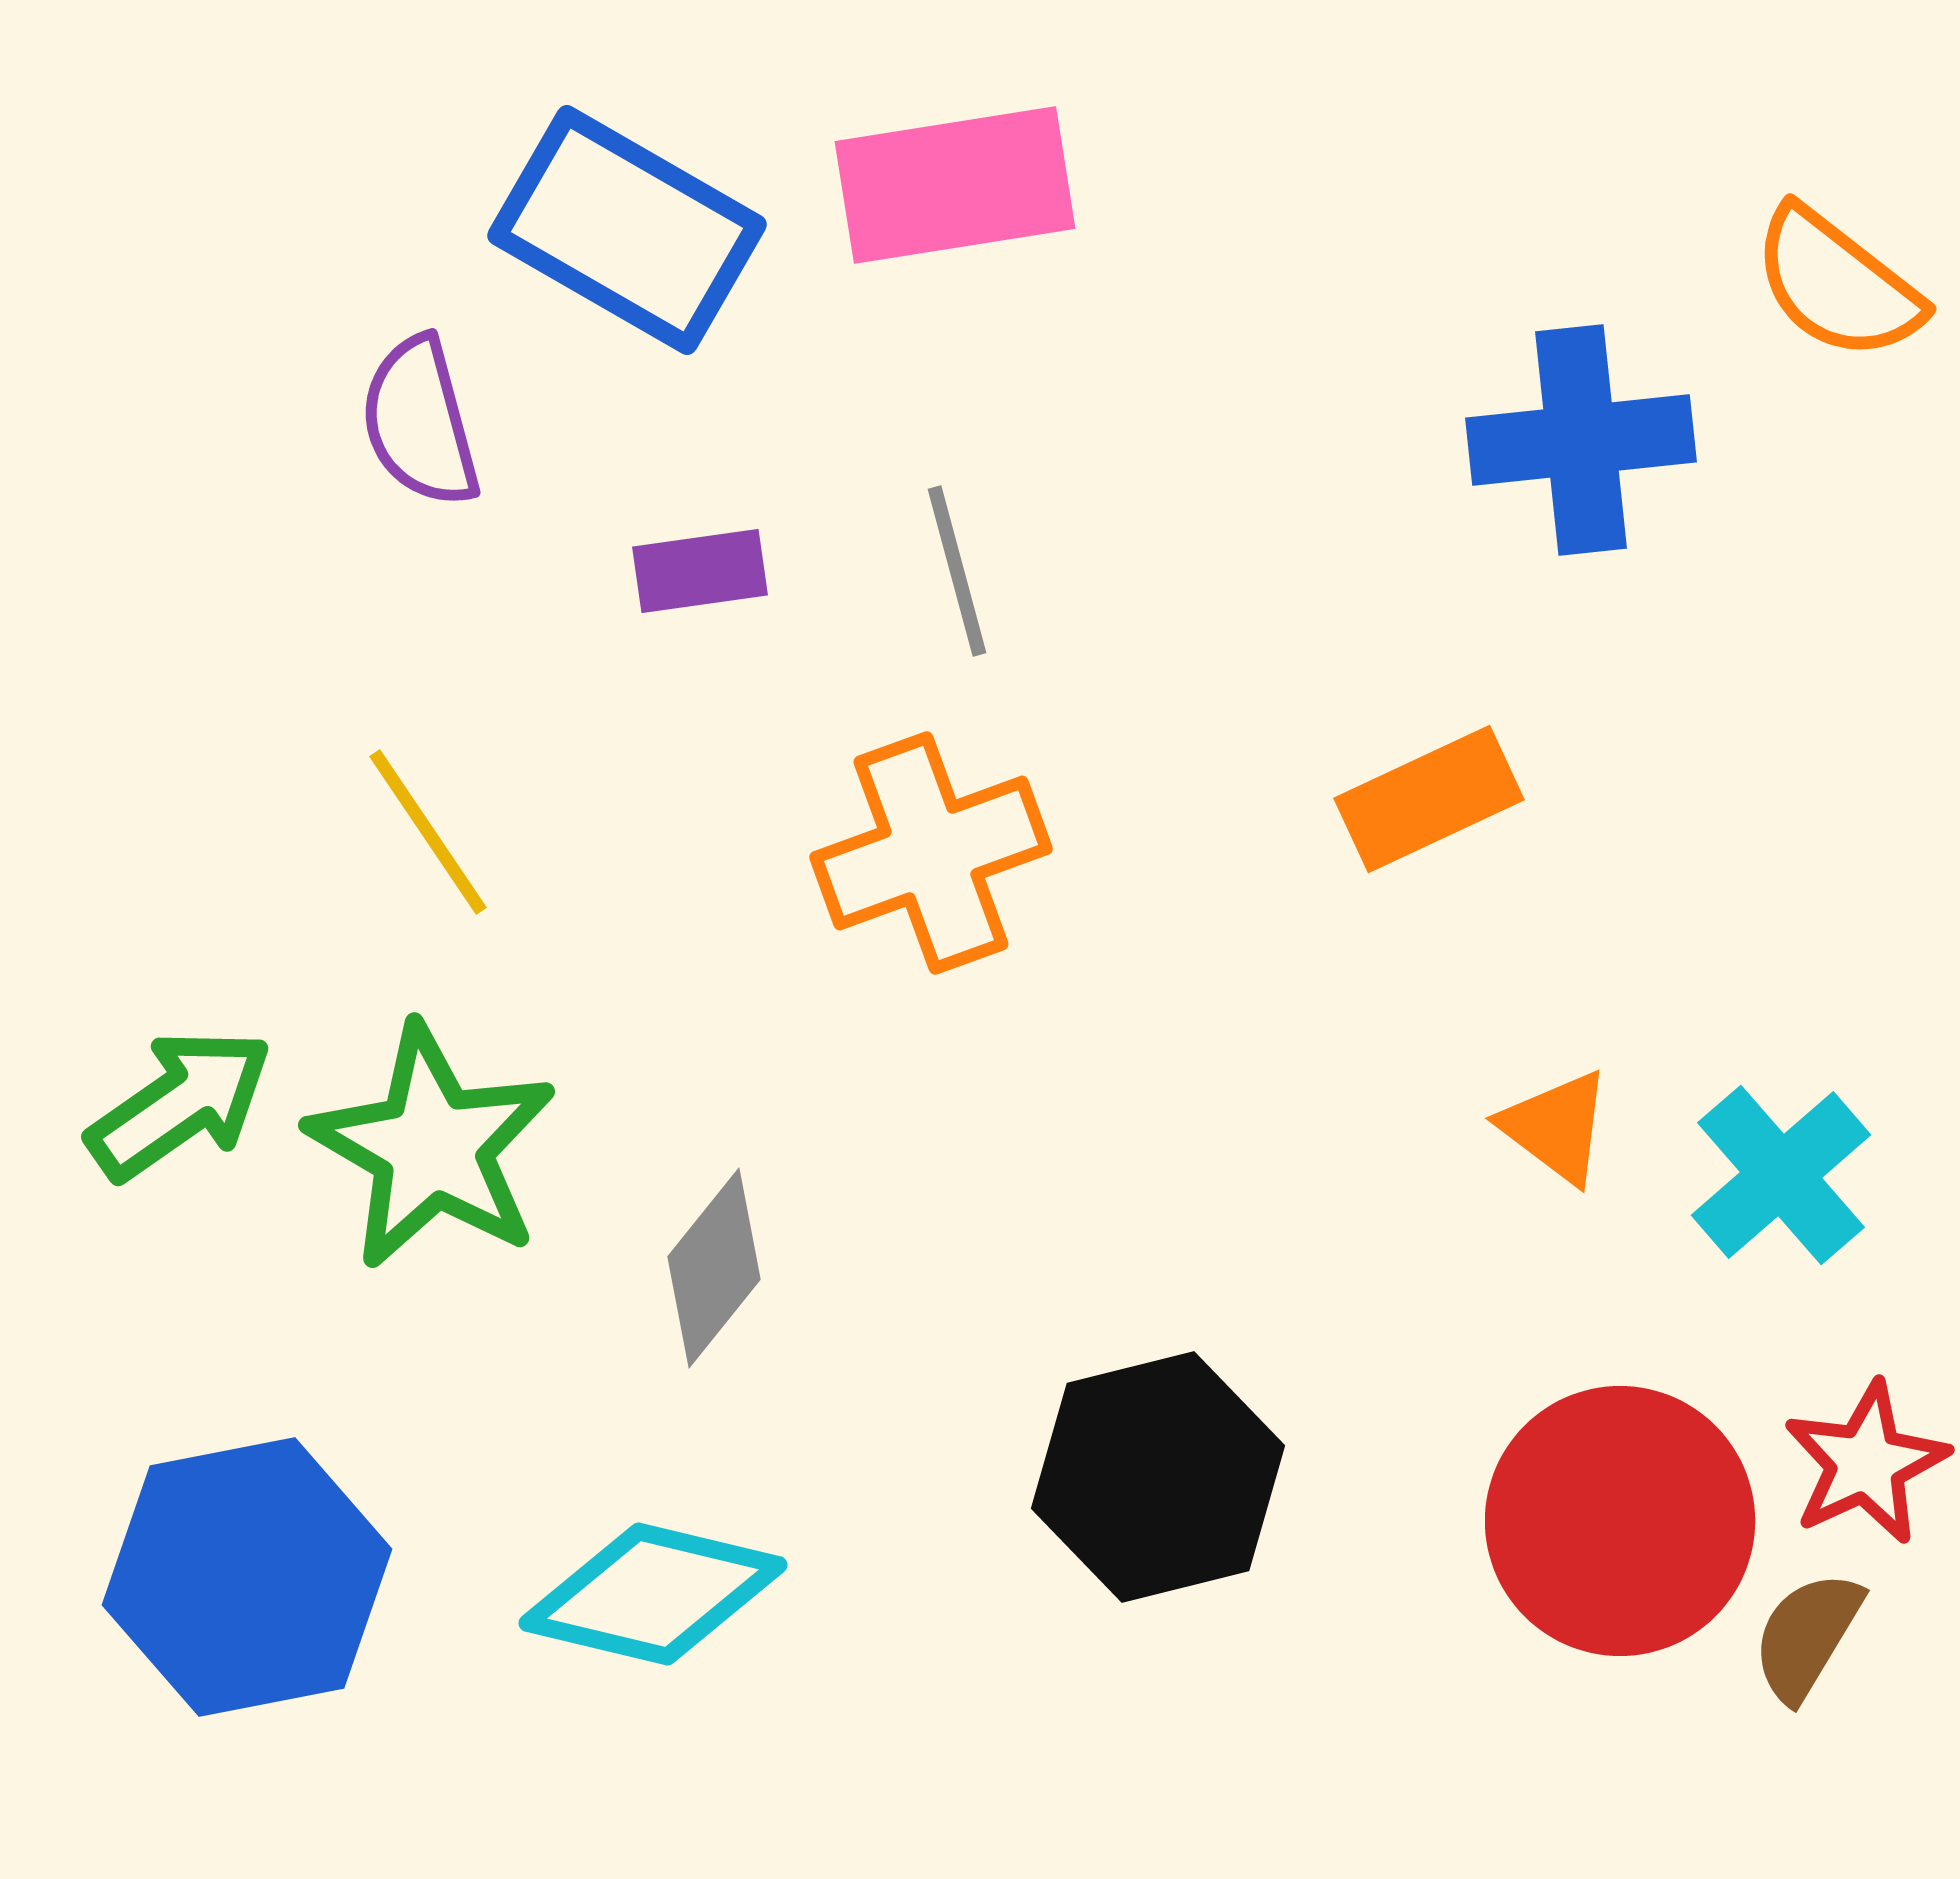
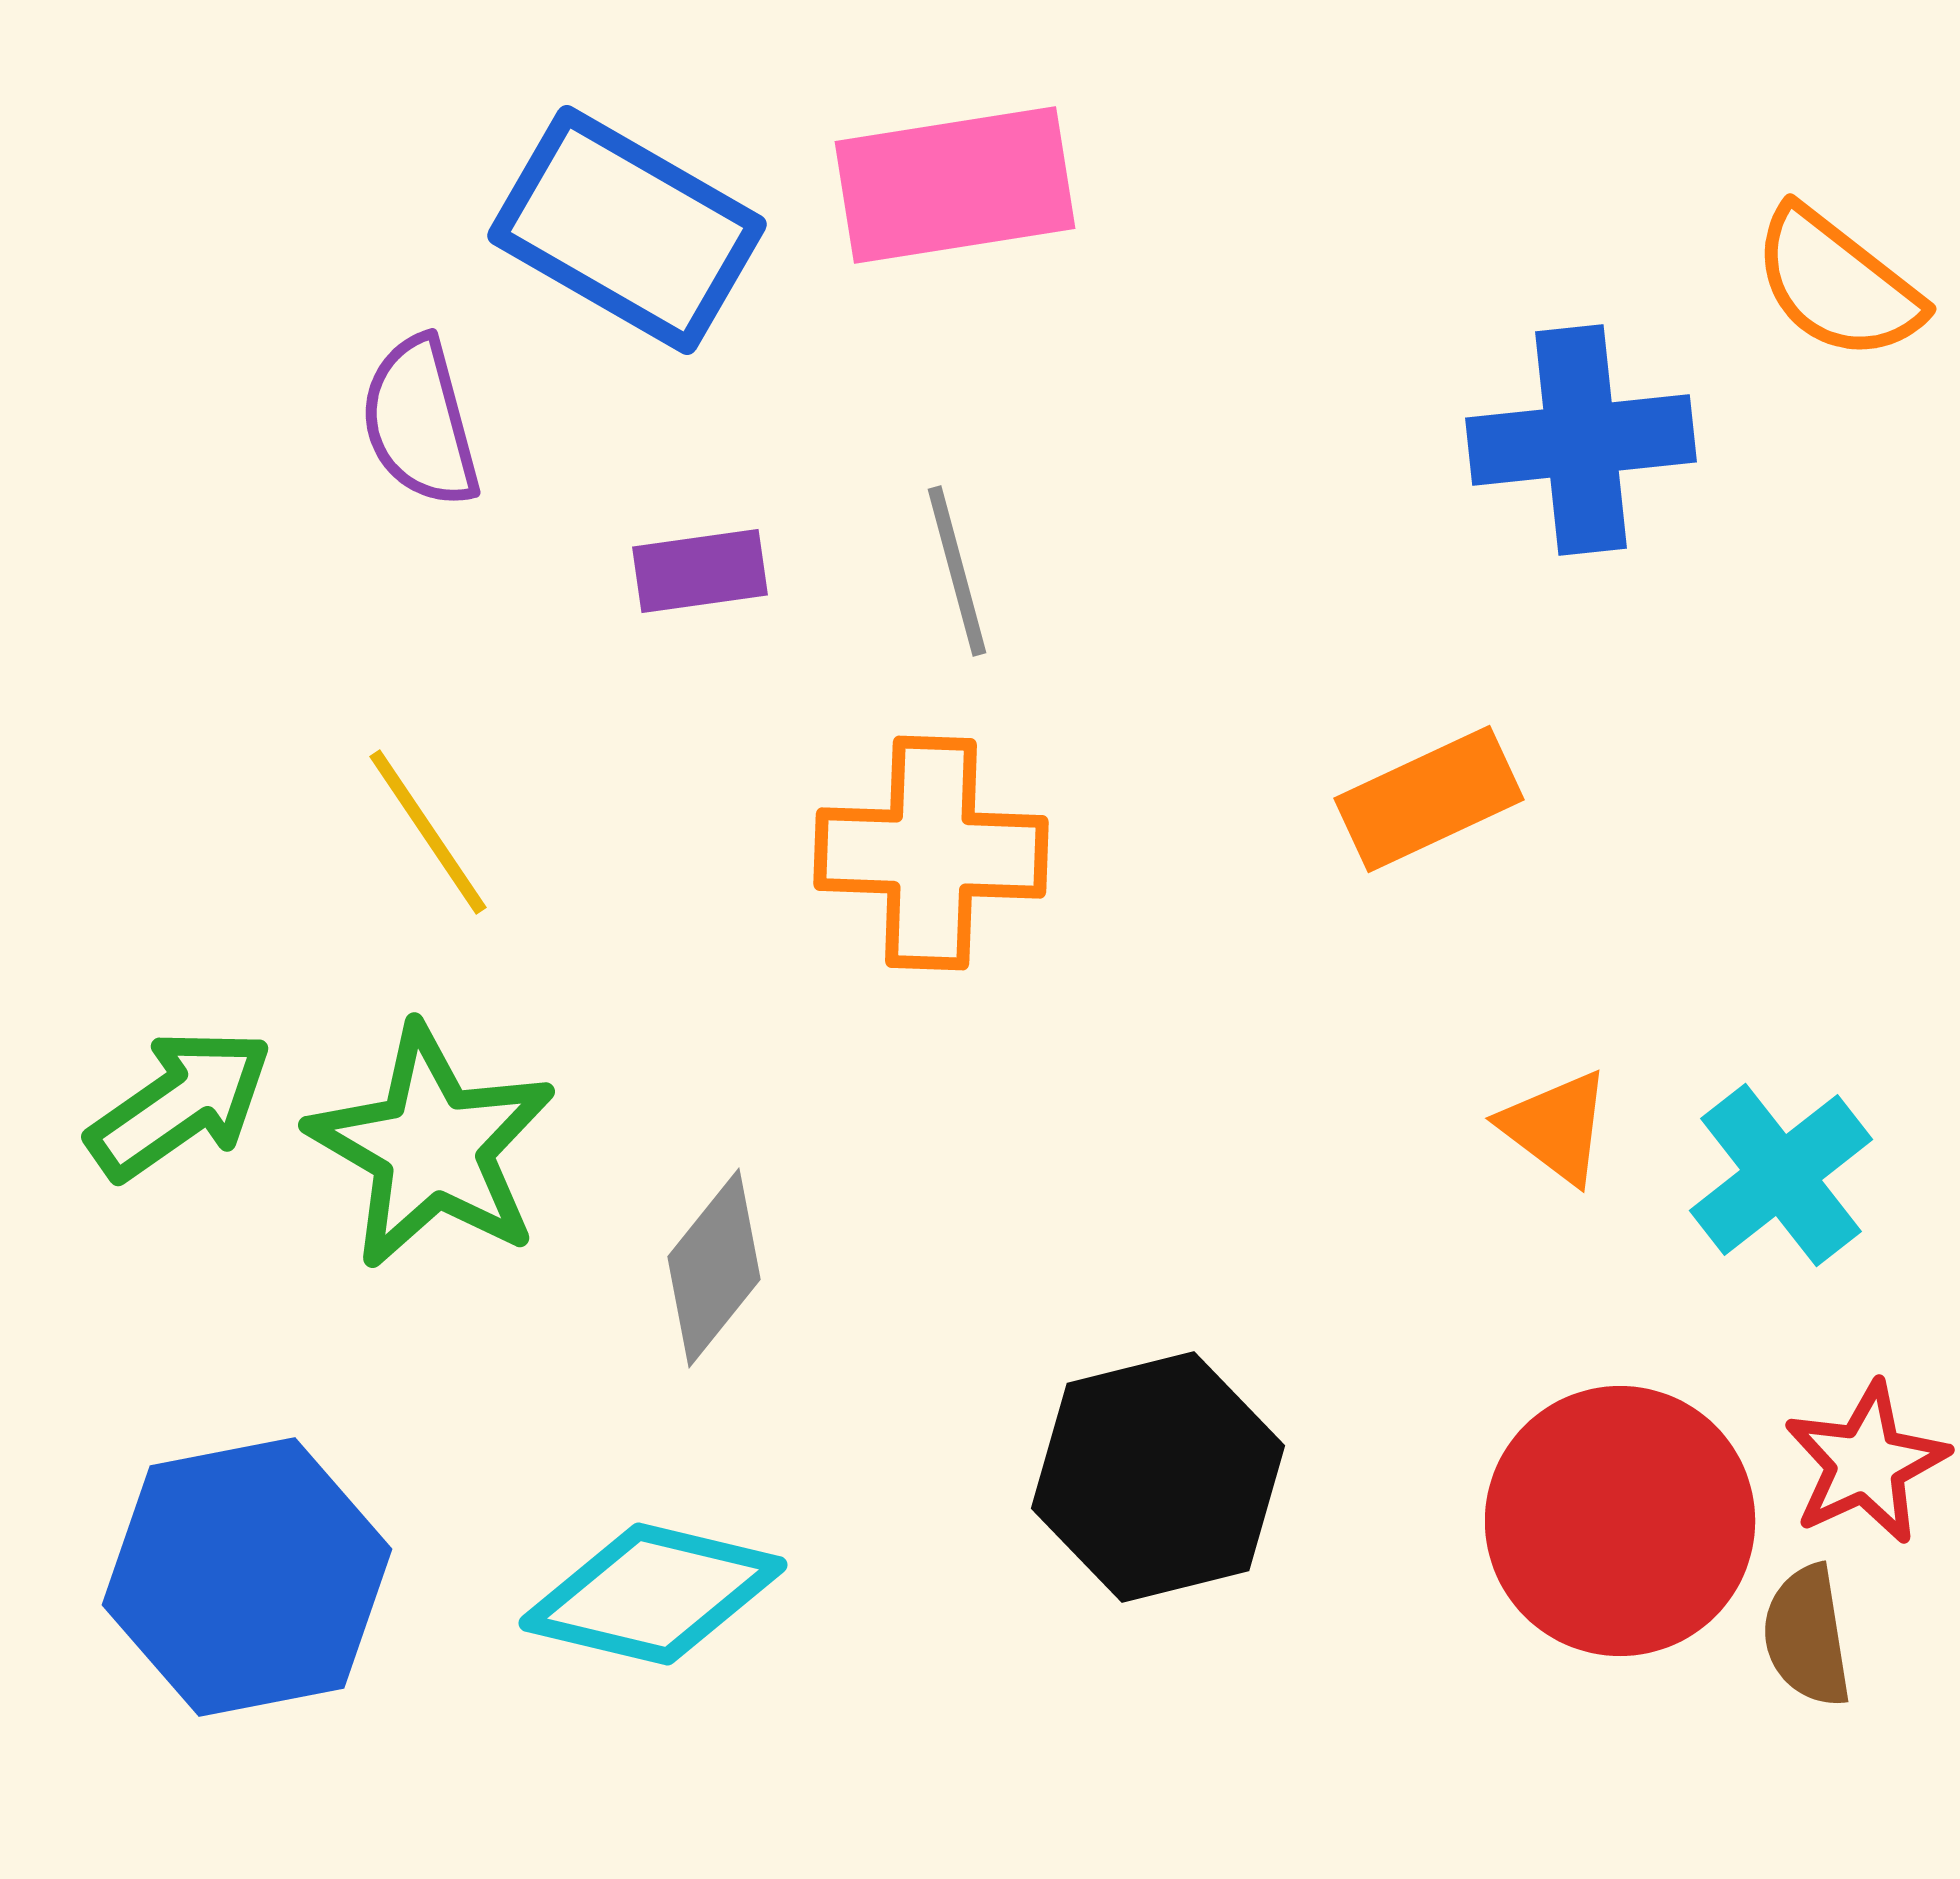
orange cross: rotated 22 degrees clockwise
cyan cross: rotated 3 degrees clockwise
brown semicircle: rotated 40 degrees counterclockwise
